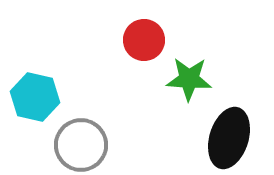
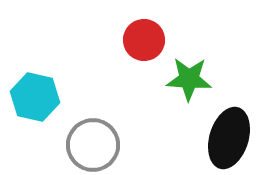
gray circle: moved 12 px right
